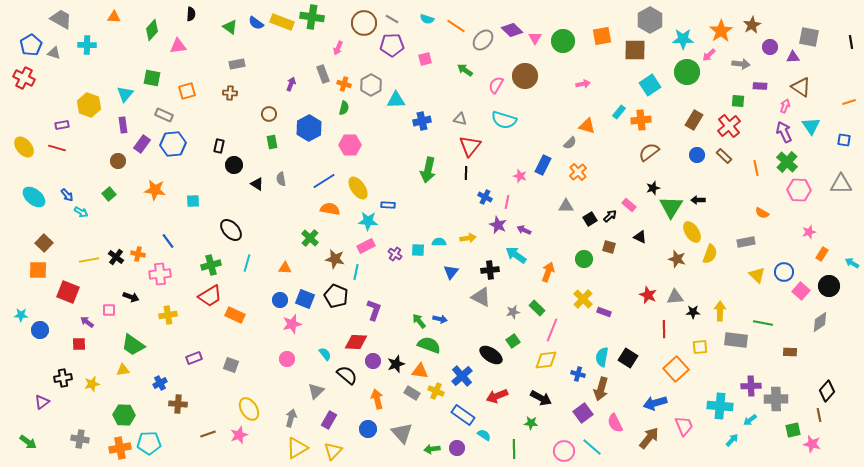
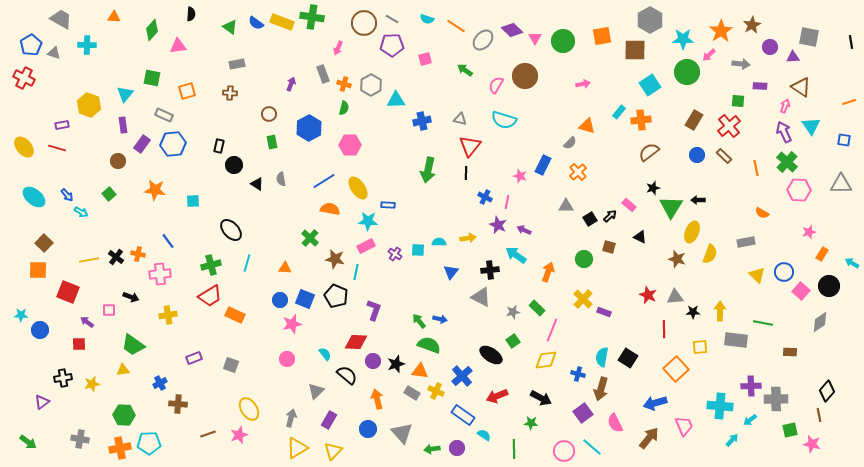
yellow ellipse at (692, 232): rotated 55 degrees clockwise
green square at (793, 430): moved 3 px left
